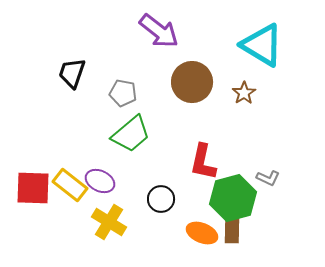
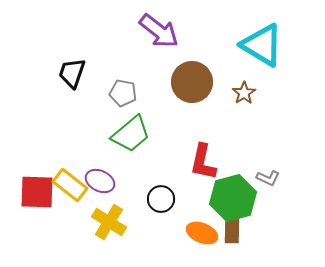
red square: moved 4 px right, 4 px down
